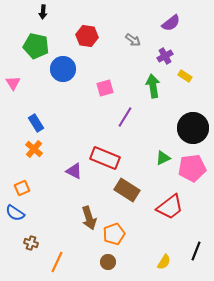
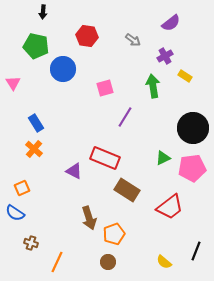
yellow semicircle: rotated 98 degrees clockwise
